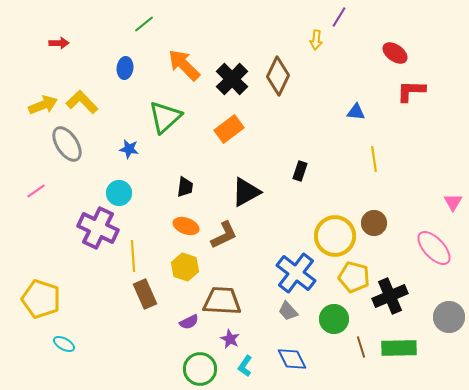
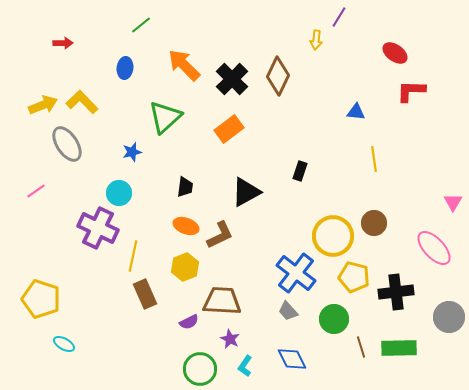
green line at (144, 24): moved 3 px left, 1 px down
red arrow at (59, 43): moved 4 px right
blue star at (129, 149): moved 3 px right, 3 px down; rotated 24 degrees counterclockwise
brown L-shape at (224, 235): moved 4 px left
yellow circle at (335, 236): moved 2 px left
yellow line at (133, 256): rotated 16 degrees clockwise
yellow hexagon at (185, 267): rotated 20 degrees clockwise
black cross at (390, 296): moved 6 px right, 4 px up; rotated 16 degrees clockwise
